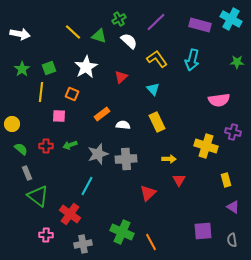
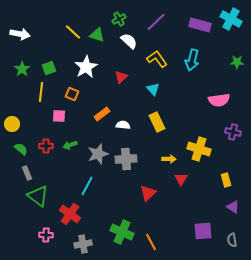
green triangle at (99, 36): moved 2 px left, 1 px up
yellow cross at (206, 146): moved 7 px left, 3 px down
red triangle at (179, 180): moved 2 px right, 1 px up
